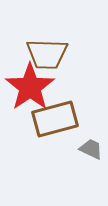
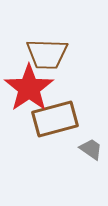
red star: moved 1 px left, 1 px down
gray trapezoid: rotated 10 degrees clockwise
